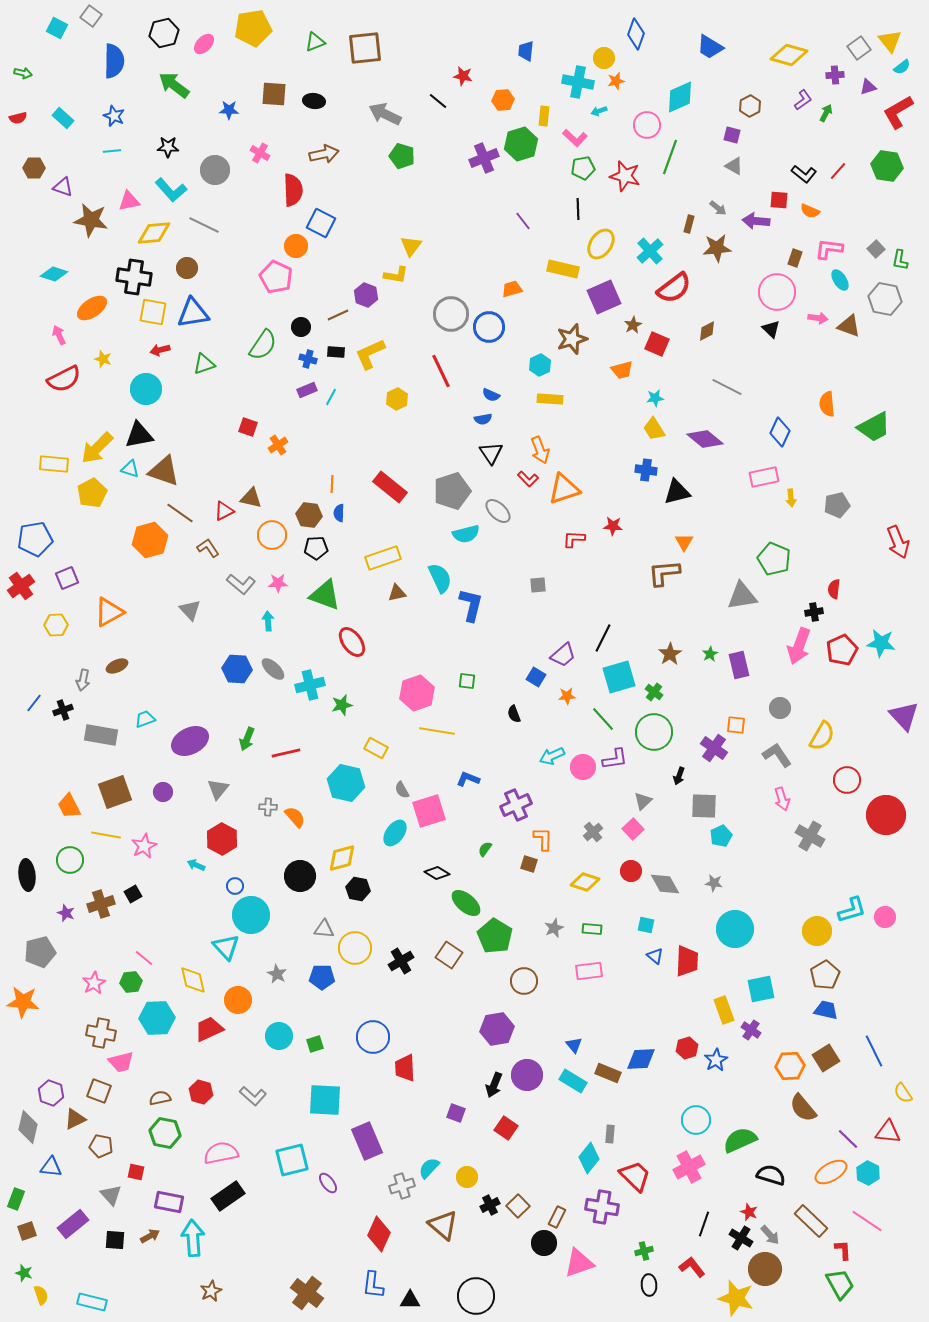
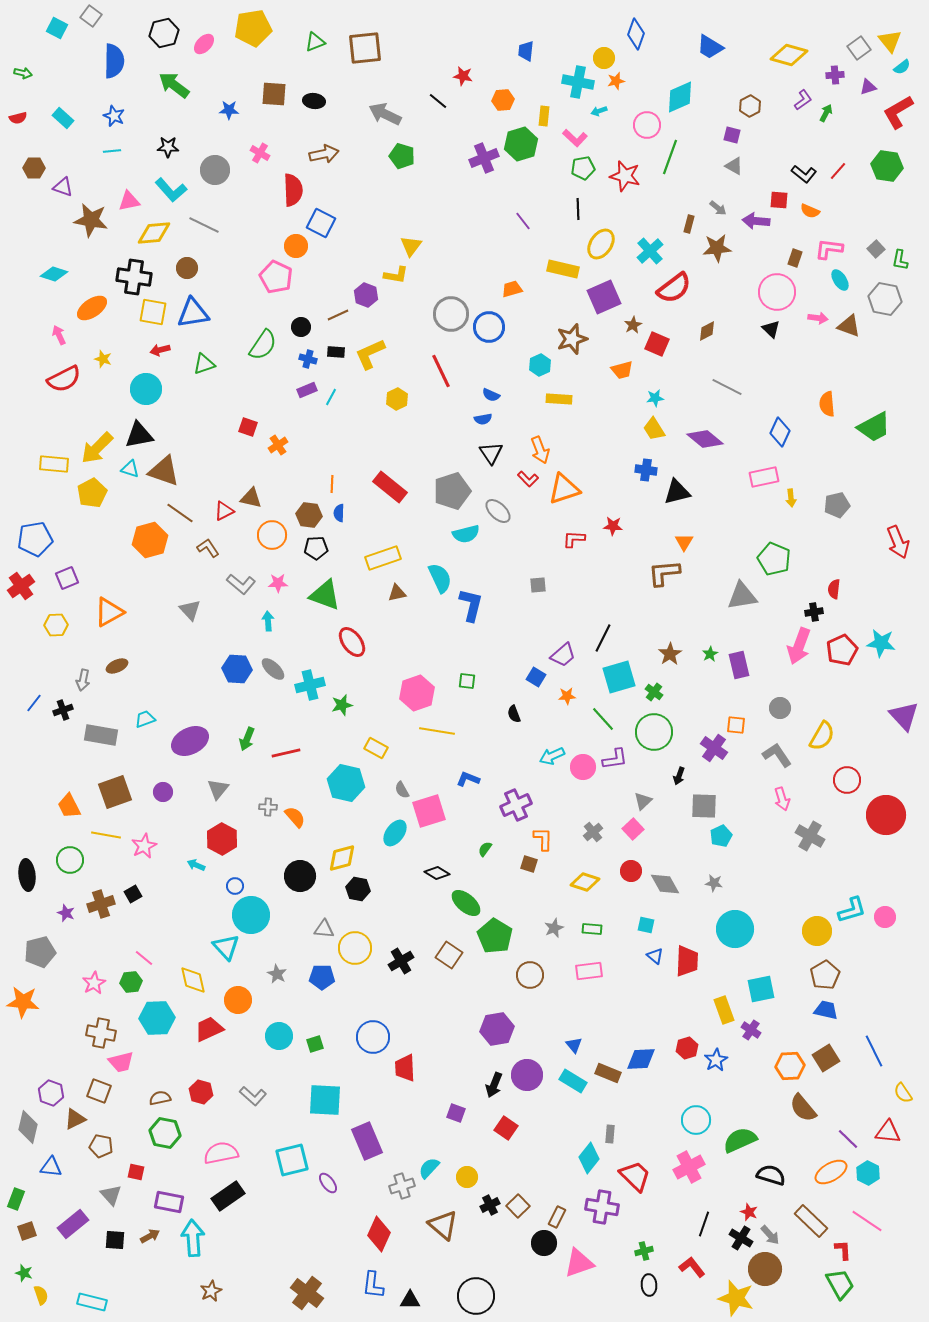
yellow rectangle at (550, 399): moved 9 px right
brown circle at (524, 981): moved 6 px right, 6 px up
